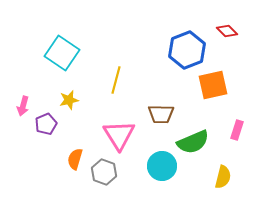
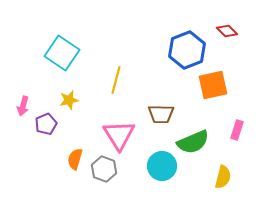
gray hexagon: moved 3 px up
